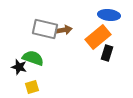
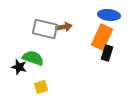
brown arrow: moved 3 px up
orange rectangle: moved 4 px right; rotated 25 degrees counterclockwise
yellow square: moved 9 px right
